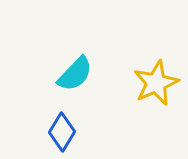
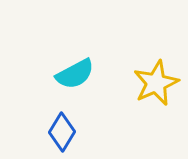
cyan semicircle: rotated 18 degrees clockwise
